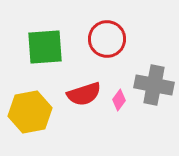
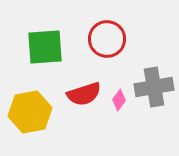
gray cross: moved 2 px down; rotated 21 degrees counterclockwise
